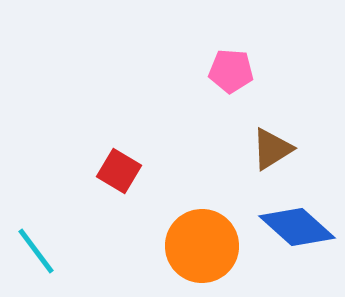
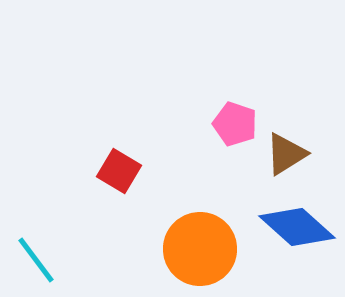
pink pentagon: moved 4 px right, 53 px down; rotated 15 degrees clockwise
brown triangle: moved 14 px right, 5 px down
orange circle: moved 2 px left, 3 px down
cyan line: moved 9 px down
